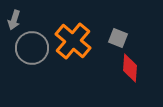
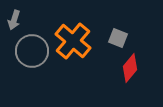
gray circle: moved 3 px down
red diamond: rotated 36 degrees clockwise
